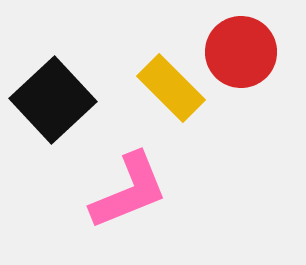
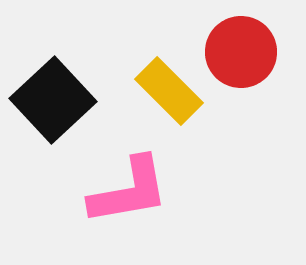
yellow rectangle: moved 2 px left, 3 px down
pink L-shape: rotated 12 degrees clockwise
